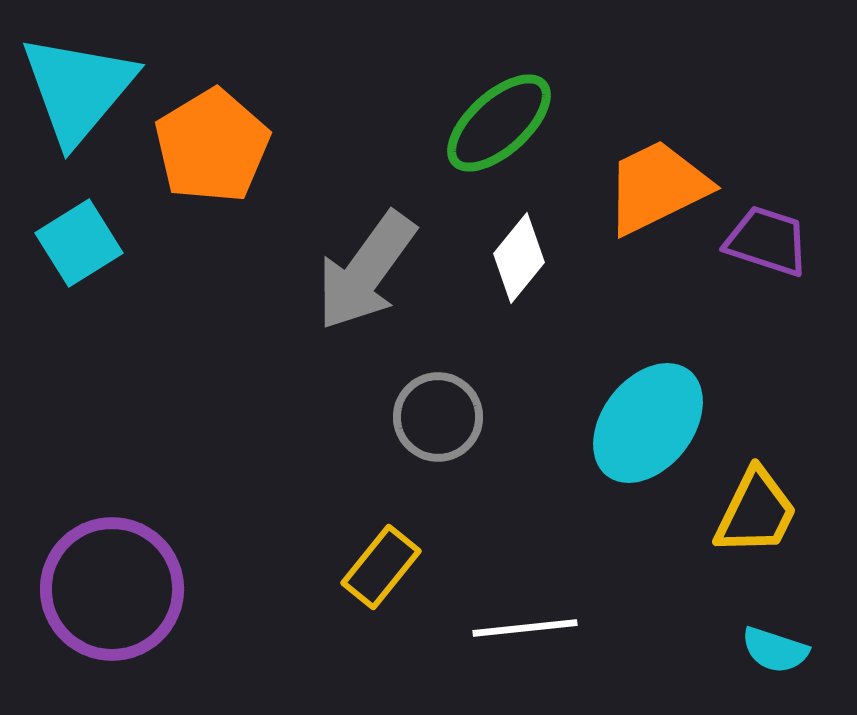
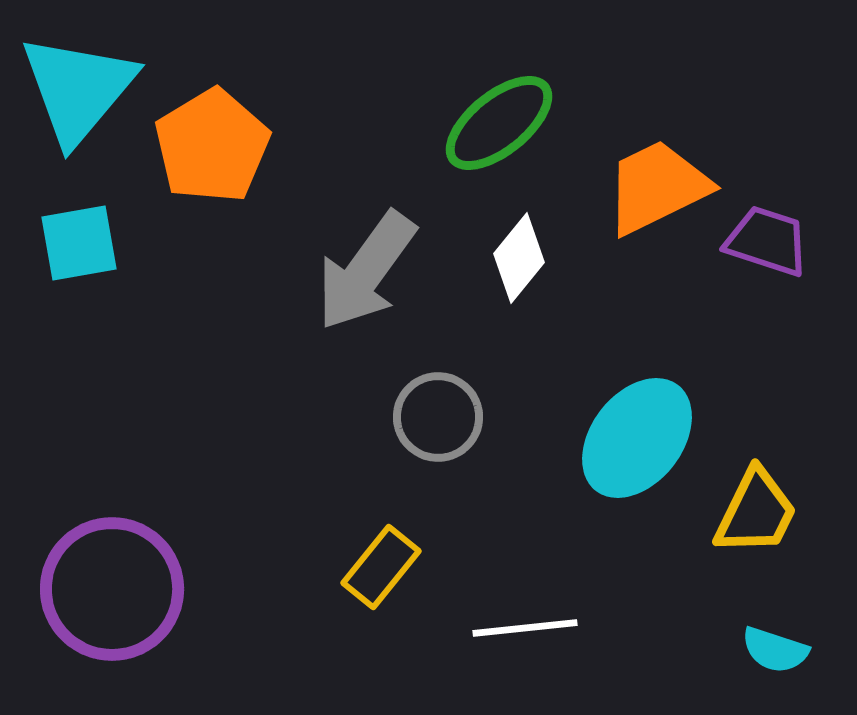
green ellipse: rotated 3 degrees clockwise
cyan square: rotated 22 degrees clockwise
cyan ellipse: moved 11 px left, 15 px down
